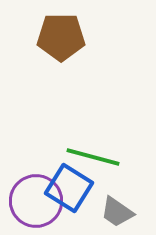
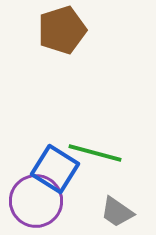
brown pentagon: moved 1 px right, 7 px up; rotated 18 degrees counterclockwise
green line: moved 2 px right, 4 px up
blue square: moved 14 px left, 19 px up
